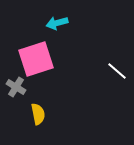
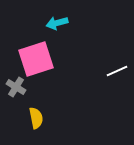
white line: rotated 65 degrees counterclockwise
yellow semicircle: moved 2 px left, 4 px down
